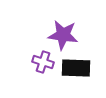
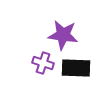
purple cross: moved 1 px down
